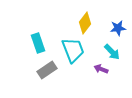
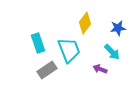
cyan trapezoid: moved 4 px left
purple arrow: moved 1 px left
